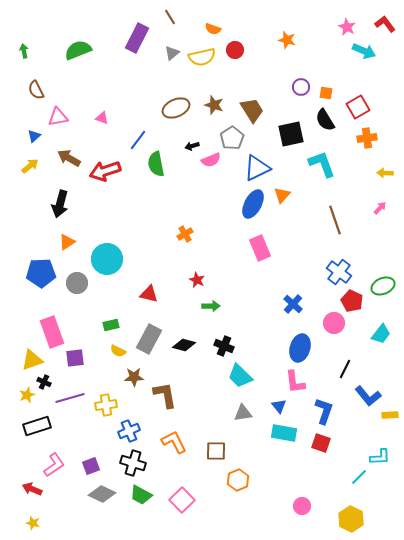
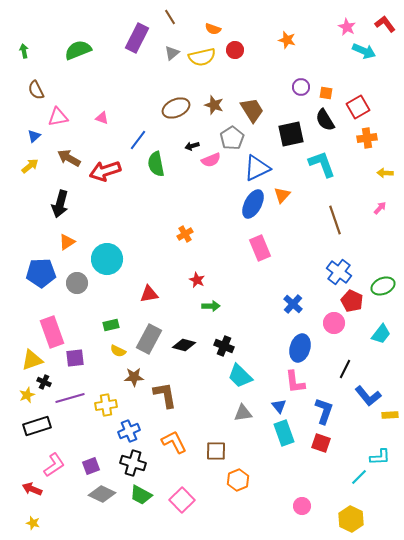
red triangle at (149, 294): rotated 24 degrees counterclockwise
cyan rectangle at (284, 433): rotated 60 degrees clockwise
